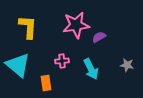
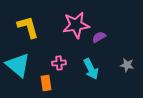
yellow L-shape: rotated 20 degrees counterclockwise
pink cross: moved 3 px left, 2 px down
